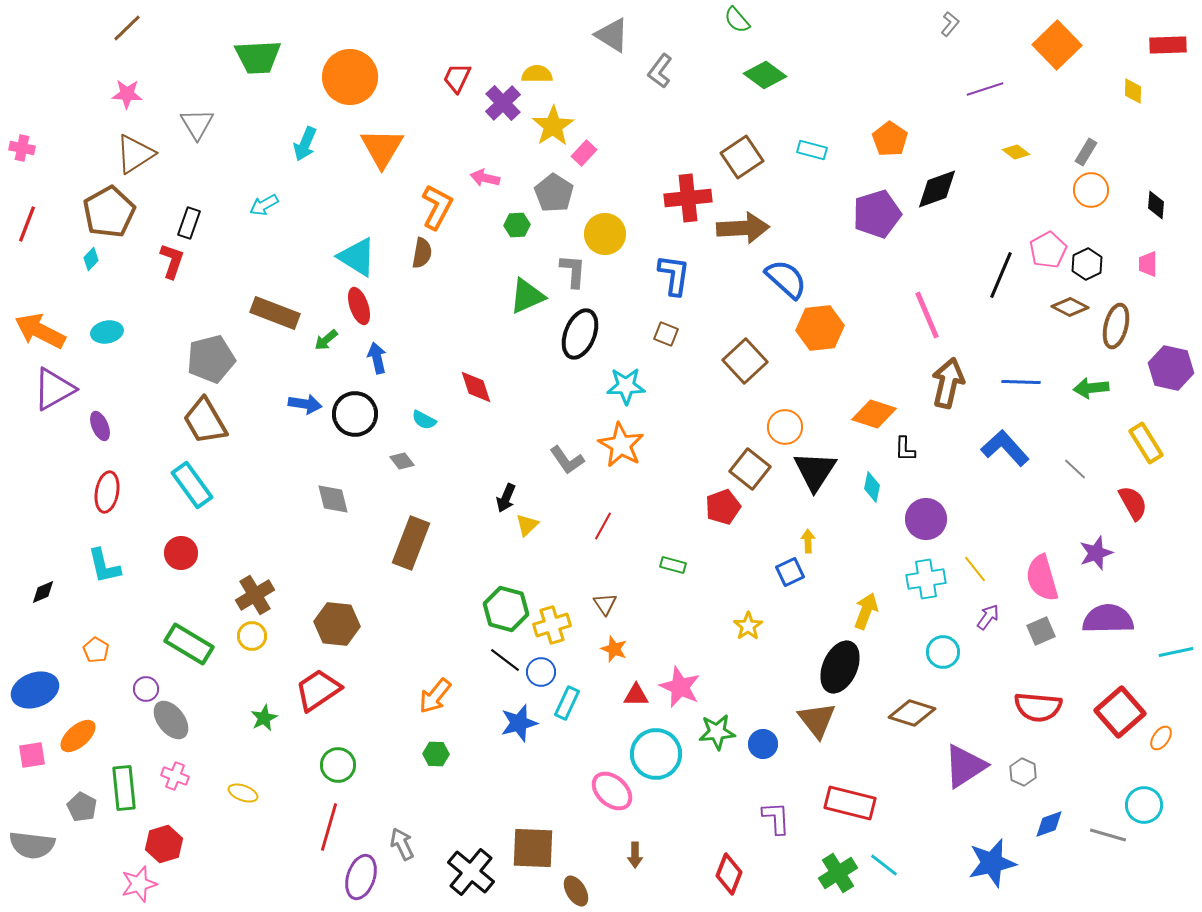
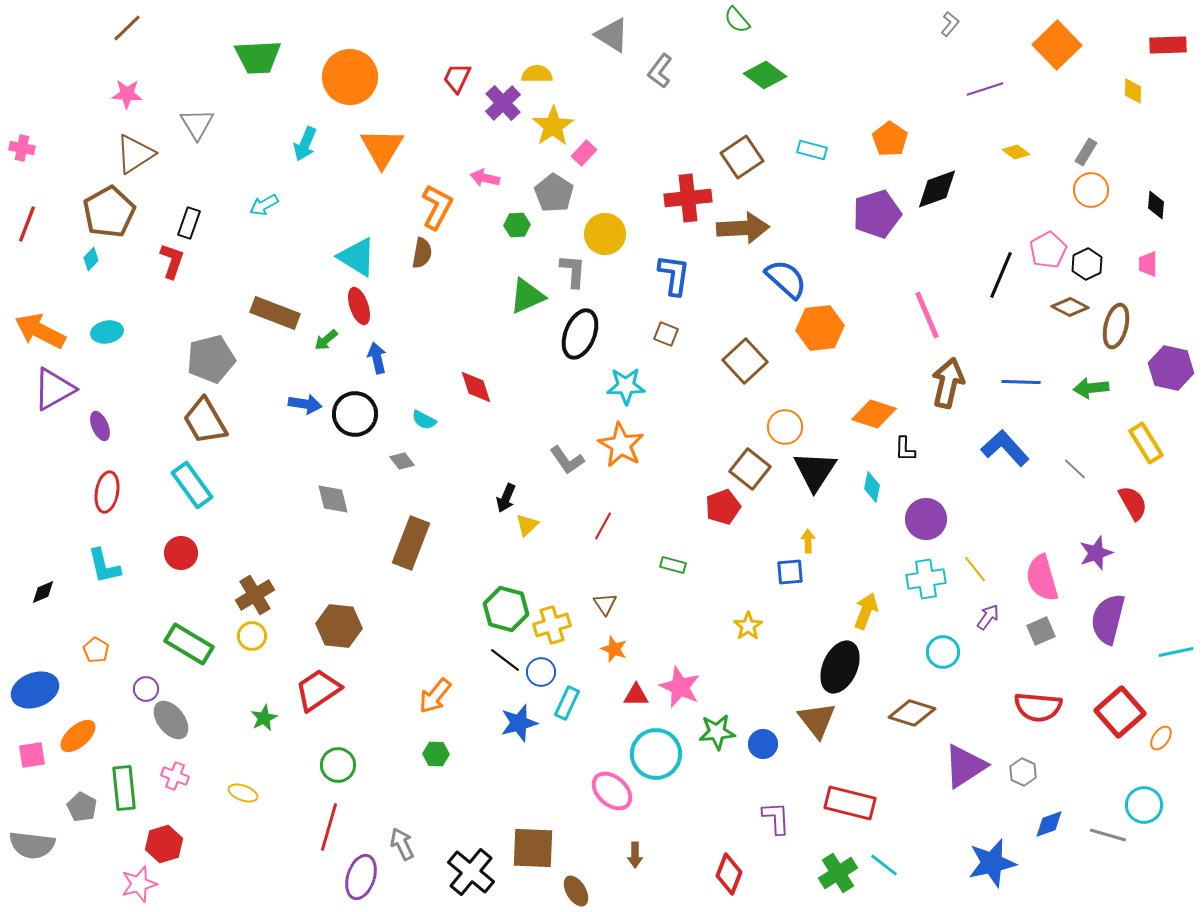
blue square at (790, 572): rotated 20 degrees clockwise
purple semicircle at (1108, 619): rotated 75 degrees counterclockwise
brown hexagon at (337, 624): moved 2 px right, 2 px down
